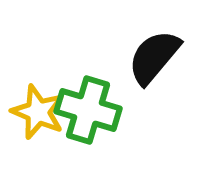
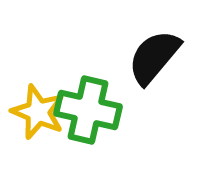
green cross: rotated 4 degrees counterclockwise
